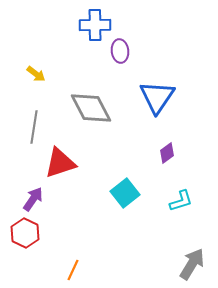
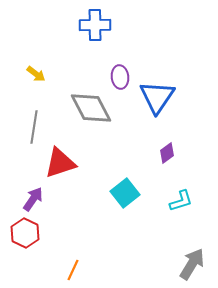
purple ellipse: moved 26 px down
